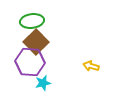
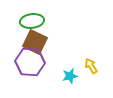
brown square: moved 1 px left; rotated 20 degrees counterclockwise
yellow arrow: rotated 42 degrees clockwise
cyan star: moved 27 px right, 7 px up
